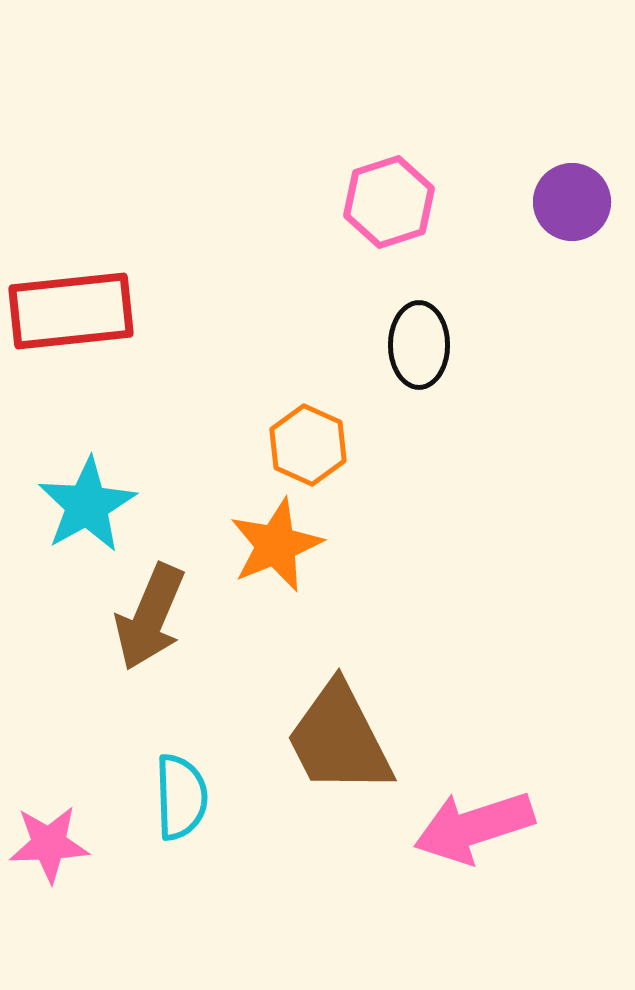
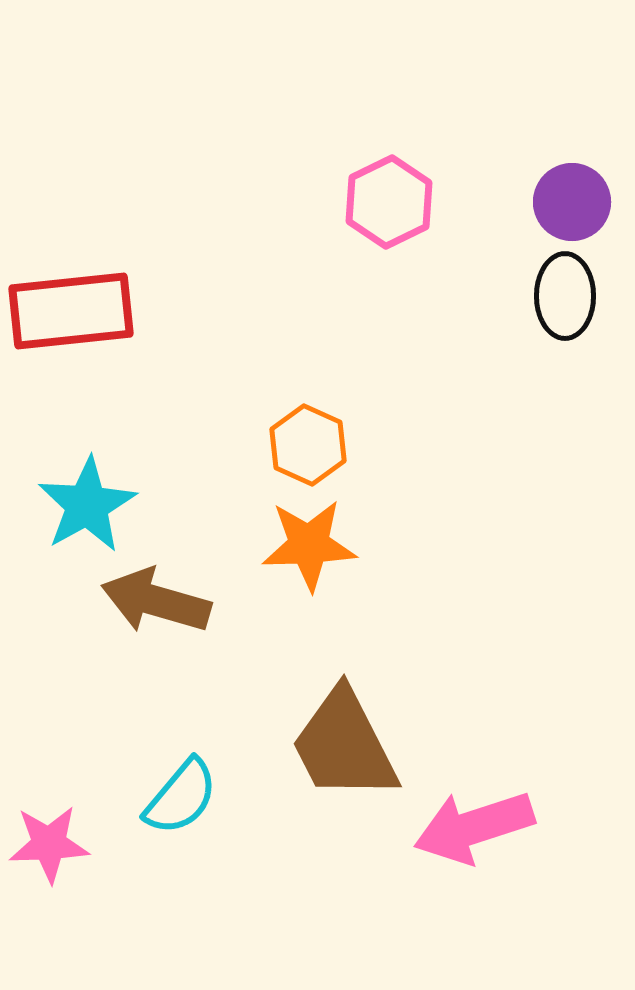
pink hexagon: rotated 8 degrees counterclockwise
black ellipse: moved 146 px right, 49 px up
orange star: moved 33 px right; rotated 20 degrees clockwise
brown arrow: moved 6 px right, 16 px up; rotated 83 degrees clockwise
brown trapezoid: moved 5 px right, 6 px down
cyan semicircle: rotated 42 degrees clockwise
